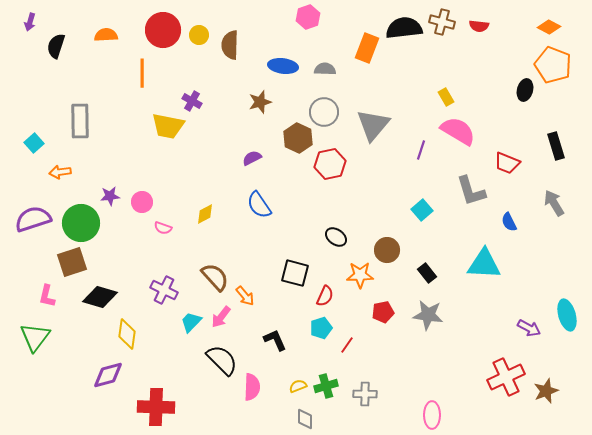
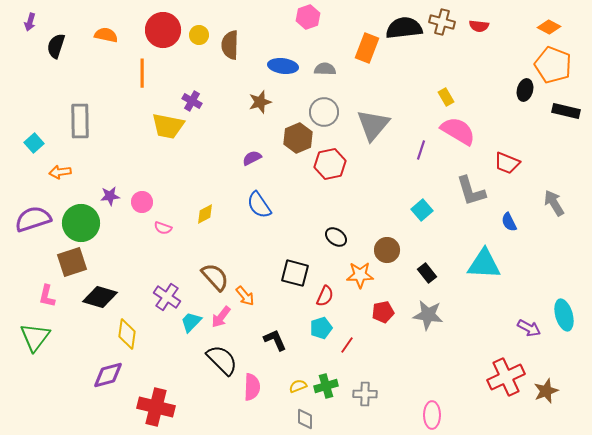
orange semicircle at (106, 35): rotated 15 degrees clockwise
brown hexagon at (298, 138): rotated 12 degrees clockwise
black rectangle at (556, 146): moved 10 px right, 35 px up; rotated 60 degrees counterclockwise
purple cross at (164, 290): moved 3 px right, 7 px down; rotated 8 degrees clockwise
cyan ellipse at (567, 315): moved 3 px left
red cross at (156, 407): rotated 12 degrees clockwise
